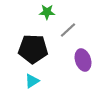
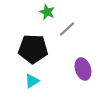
green star: rotated 21 degrees clockwise
gray line: moved 1 px left, 1 px up
purple ellipse: moved 9 px down
